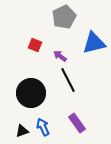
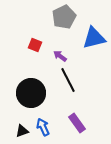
blue triangle: moved 5 px up
